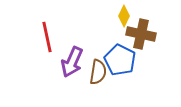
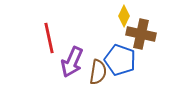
red line: moved 2 px right, 1 px down
blue pentagon: rotated 8 degrees counterclockwise
